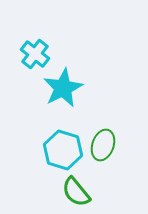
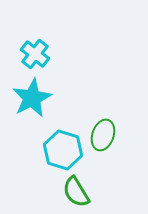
cyan star: moved 31 px left, 10 px down
green ellipse: moved 10 px up
green semicircle: rotated 8 degrees clockwise
